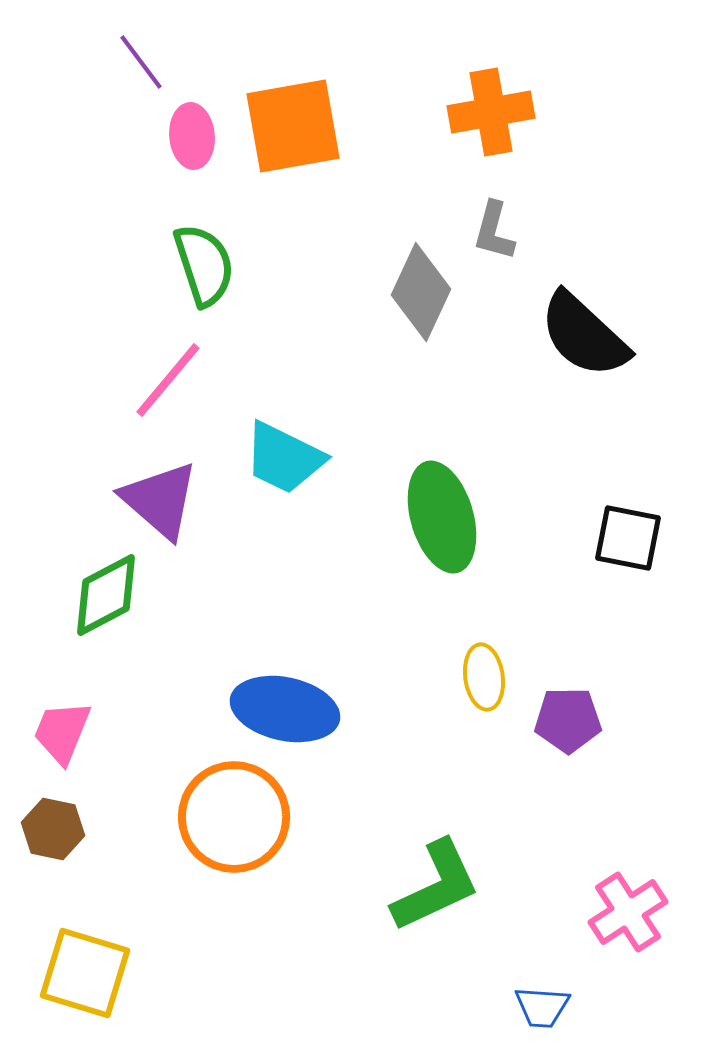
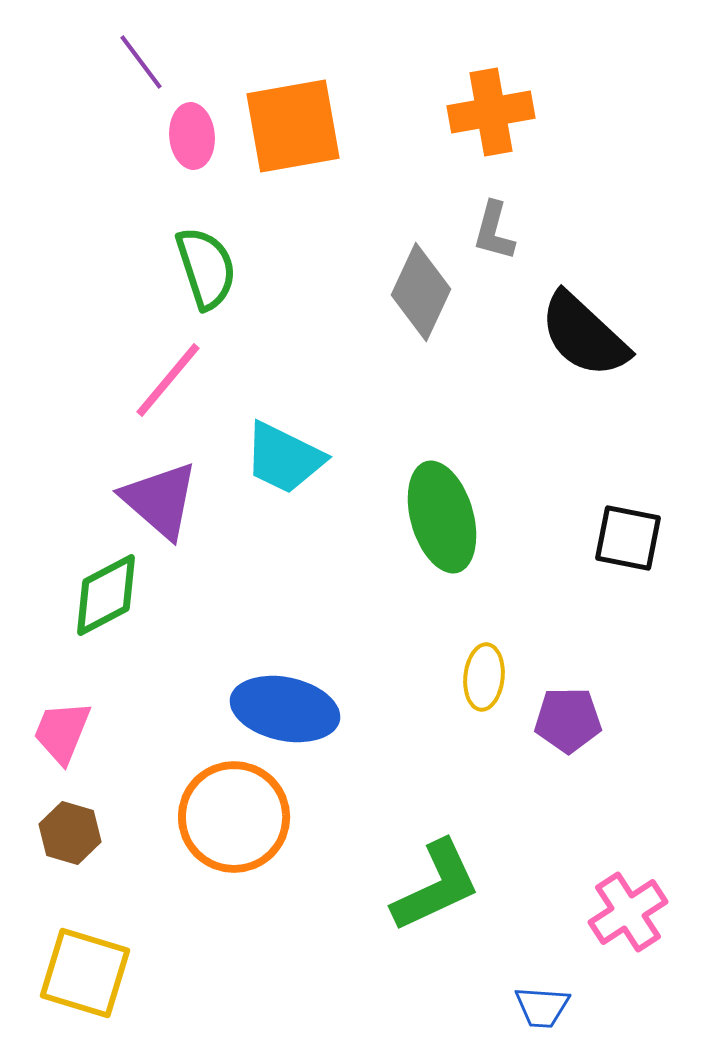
green semicircle: moved 2 px right, 3 px down
yellow ellipse: rotated 14 degrees clockwise
brown hexagon: moved 17 px right, 4 px down; rotated 4 degrees clockwise
